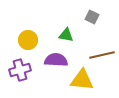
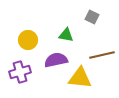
purple semicircle: rotated 15 degrees counterclockwise
purple cross: moved 2 px down
yellow triangle: moved 2 px left, 2 px up
